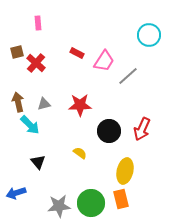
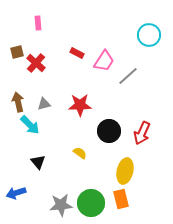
red arrow: moved 4 px down
gray star: moved 2 px right, 1 px up
